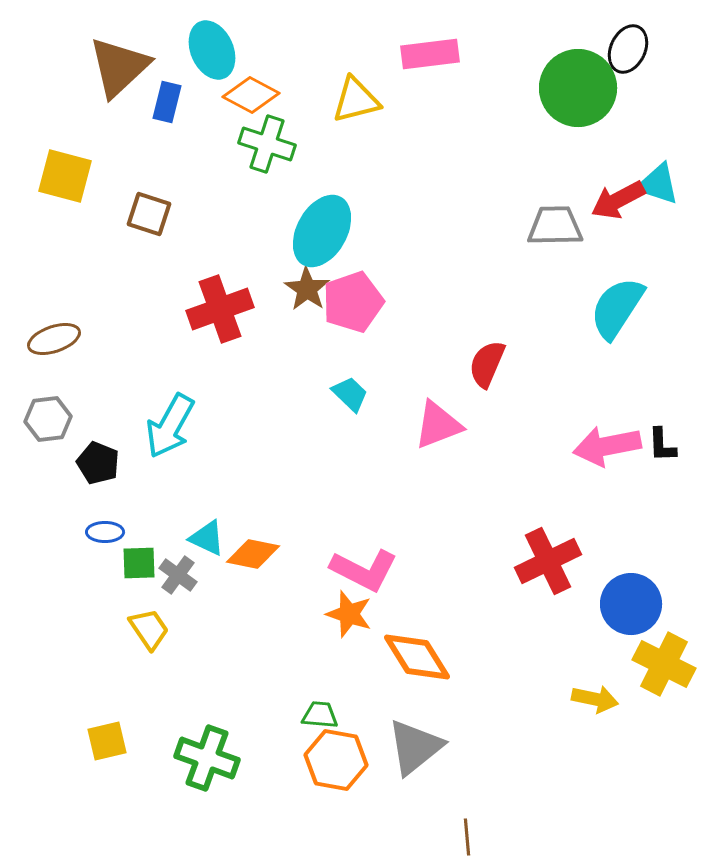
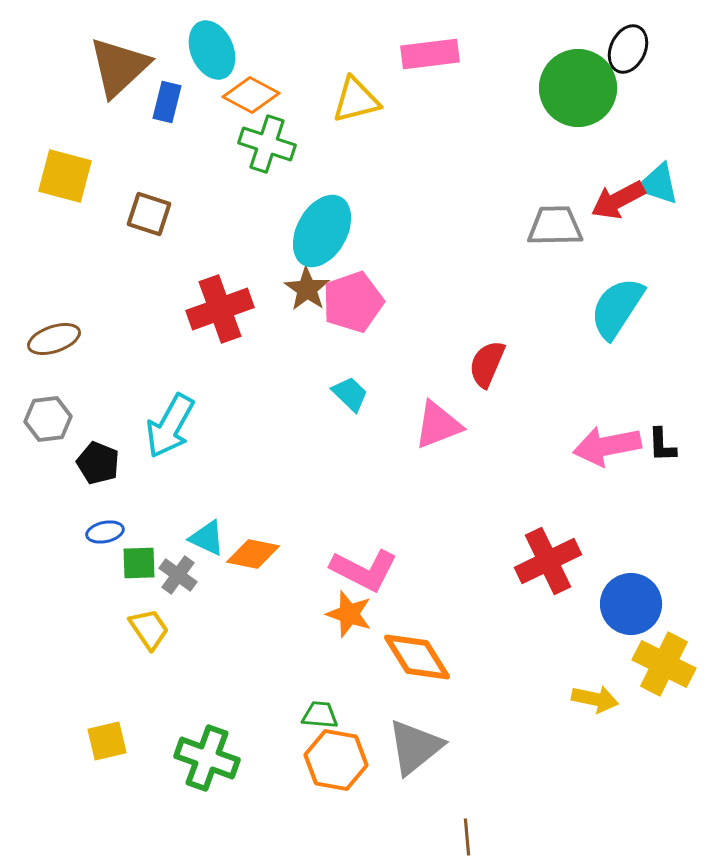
blue ellipse at (105, 532): rotated 12 degrees counterclockwise
